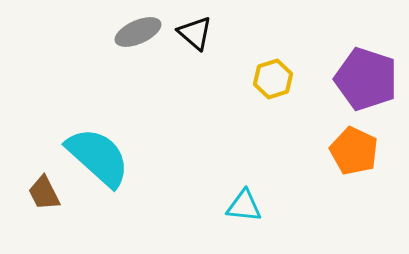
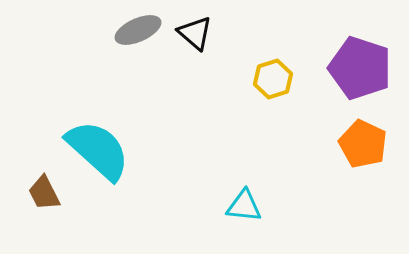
gray ellipse: moved 2 px up
purple pentagon: moved 6 px left, 11 px up
orange pentagon: moved 9 px right, 7 px up
cyan semicircle: moved 7 px up
